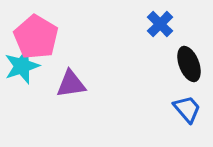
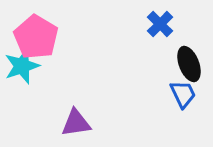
purple triangle: moved 5 px right, 39 px down
blue trapezoid: moved 4 px left, 15 px up; rotated 16 degrees clockwise
